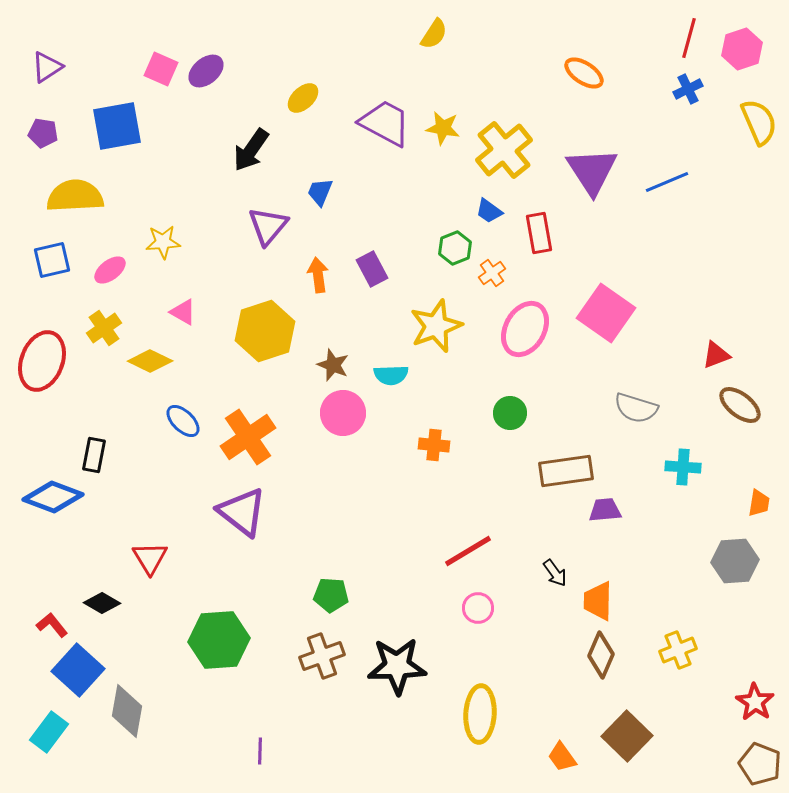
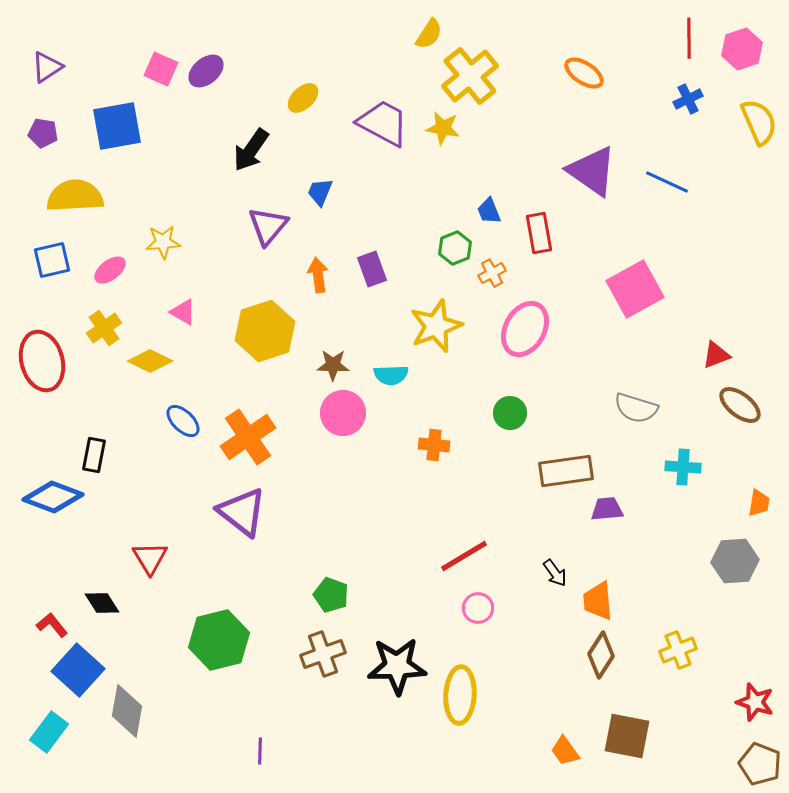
yellow semicircle at (434, 34): moved 5 px left
red line at (689, 38): rotated 15 degrees counterclockwise
blue cross at (688, 89): moved 10 px down
purple trapezoid at (385, 123): moved 2 px left
yellow cross at (504, 150): moved 34 px left, 74 px up
purple triangle at (592, 171): rotated 22 degrees counterclockwise
blue line at (667, 182): rotated 48 degrees clockwise
blue trapezoid at (489, 211): rotated 32 degrees clockwise
purple rectangle at (372, 269): rotated 8 degrees clockwise
orange cross at (492, 273): rotated 8 degrees clockwise
pink square at (606, 313): moved 29 px right, 24 px up; rotated 26 degrees clockwise
red ellipse at (42, 361): rotated 36 degrees counterclockwise
brown star at (333, 365): rotated 20 degrees counterclockwise
purple trapezoid at (605, 510): moved 2 px right, 1 px up
red line at (468, 551): moved 4 px left, 5 px down
green pentagon at (331, 595): rotated 16 degrees clockwise
orange trapezoid at (598, 601): rotated 6 degrees counterclockwise
black diamond at (102, 603): rotated 27 degrees clockwise
green hexagon at (219, 640): rotated 10 degrees counterclockwise
brown diamond at (601, 655): rotated 9 degrees clockwise
brown cross at (322, 656): moved 1 px right, 2 px up
red star at (755, 702): rotated 15 degrees counterclockwise
yellow ellipse at (480, 714): moved 20 px left, 19 px up
brown square at (627, 736): rotated 33 degrees counterclockwise
orange trapezoid at (562, 757): moved 3 px right, 6 px up
